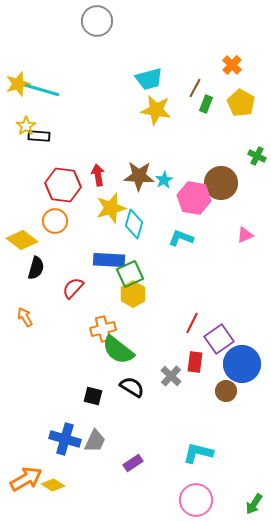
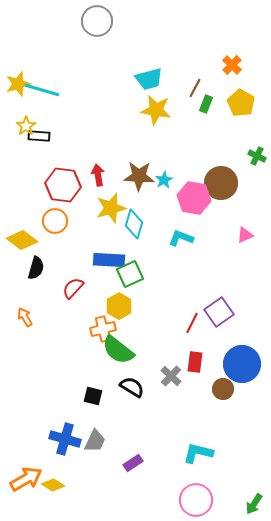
yellow hexagon at (133, 294): moved 14 px left, 12 px down
purple square at (219, 339): moved 27 px up
brown circle at (226, 391): moved 3 px left, 2 px up
